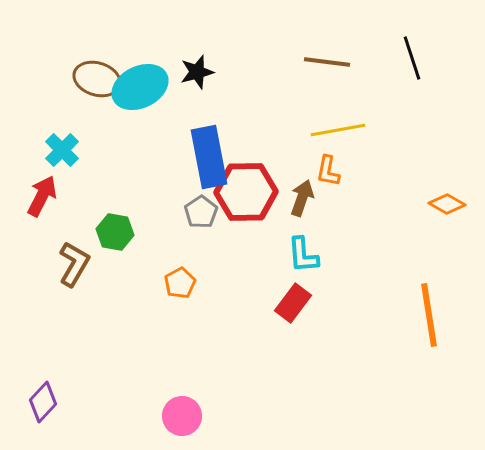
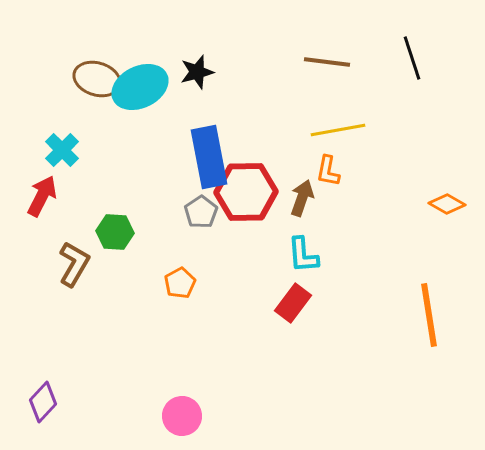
green hexagon: rotated 6 degrees counterclockwise
